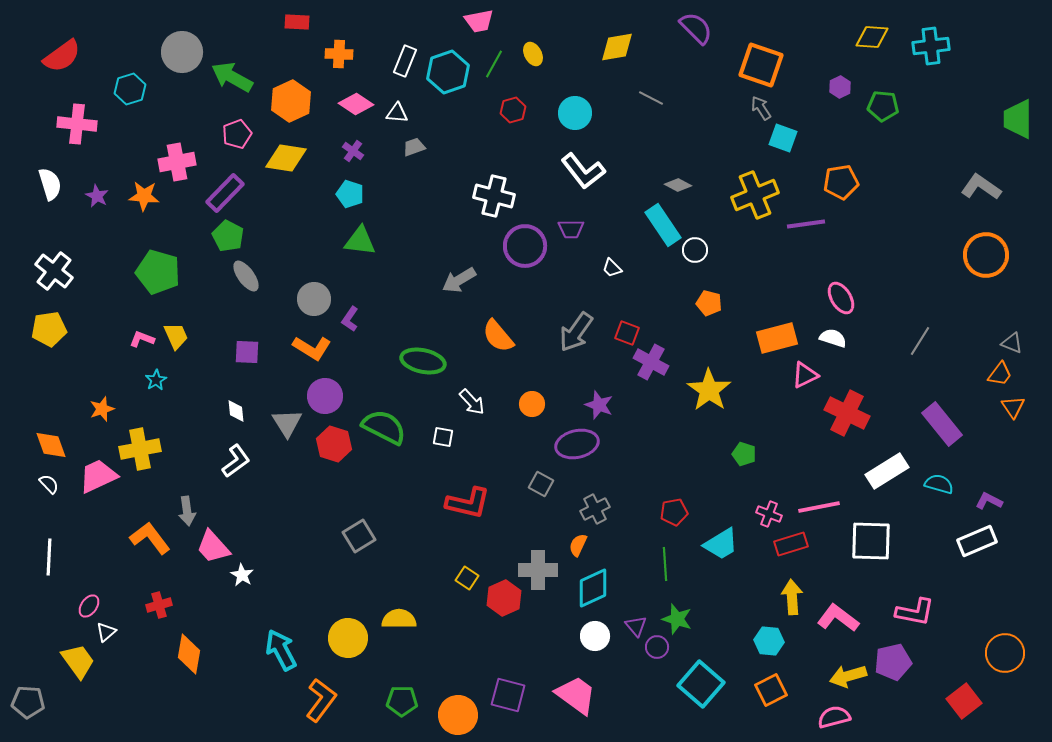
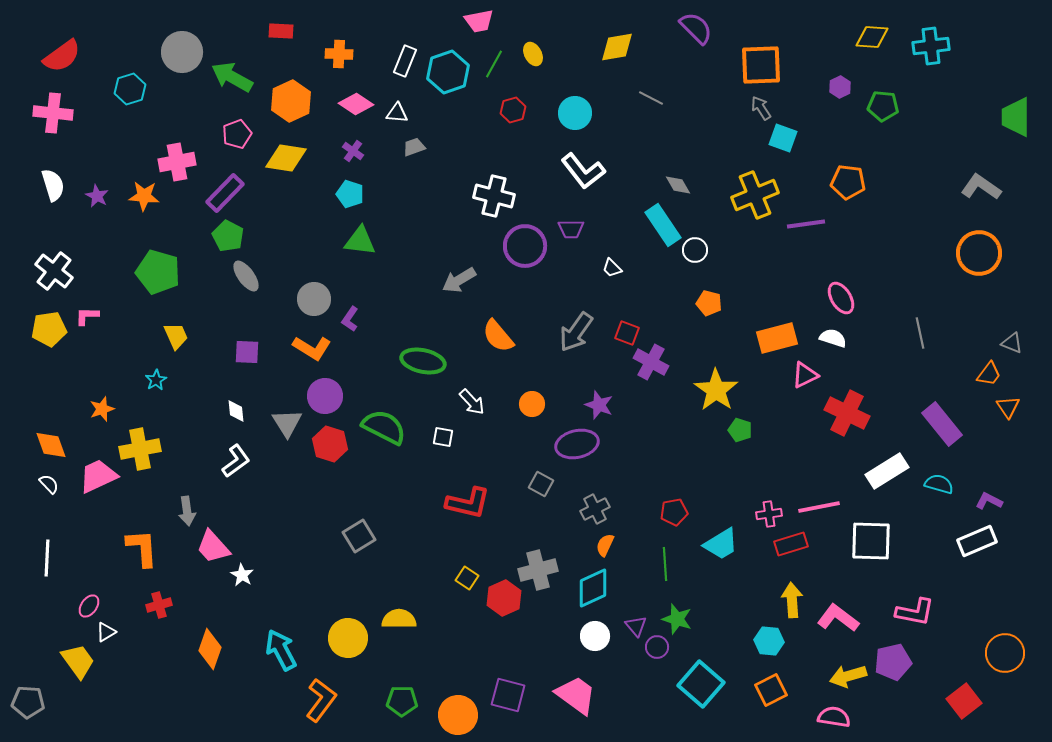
red rectangle at (297, 22): moved 16 px left, 9 px down
orange square at (761, 65): rotated 21 degrees counterclockwise
green trapezoid at (1018, 119): moved 2 px left, 2 px up
pink cross at (77, 124): moved 24 px left, 11 px up
orange pentagon at (841, 182): moved 7 px right; rotated 16 degrees clockwise
white semicircle at (50, 184): moved 3 px right, 1 px down
gray diamond at (678, 185): rotated 32 degrees clockwise
orange circle at (986, 255): moved 7 px left, 2 px up
pink L-shape at (142, 339): moved 55 px left, 23 px up; rotated 20 degrees counterclockwise
gray line at (920, 341): moved 8 px up; rotated 44 degrees counterclockwise
orange trapezoid at (1000, 374): moved 11 px left
yellow star at (709, 390): moved 7 px right
orange triangle at (1013, 407): moved 5 px left
red hexagon at (334, 444): moved 4 px left
green pentagon at (744, 454): moved 4 px left, 24 px up
pink cross at (769, 514): rotated 30 degrees counterclockwise
orange L-shape at (150, 538): moved 8 px left, 10 px down; rotated 33 degrees clockwise
orange semicircle at (578, 545): moved 27 px right
white line at (49, 557): moved 2 px left, 1 px down
gray cross at (538, 570): rotated 15 degrees counterclockwise
yellow arrow at (792, 597): moved 3 px down
white triangle at (106, 632): rotated 10 degrees clockwise
orange diamond at (189, 654): moved 21 px right, 5 px up; rotated 9 degrees clockwise
pink semicircle at (834, 717): rotated 24 degrees clockwise
